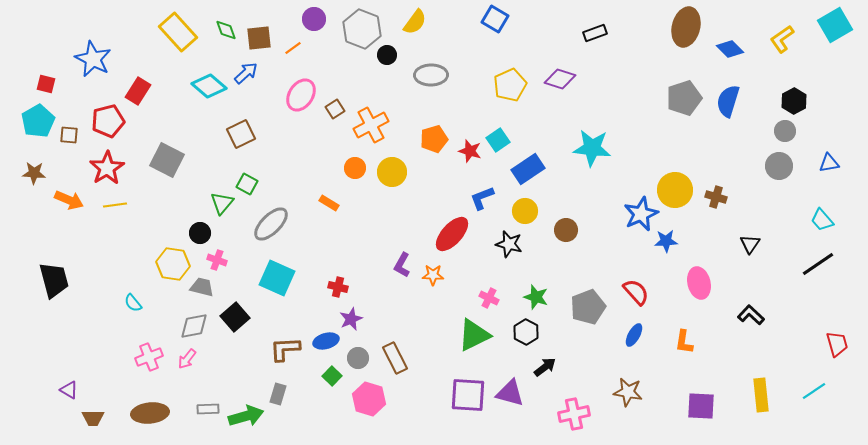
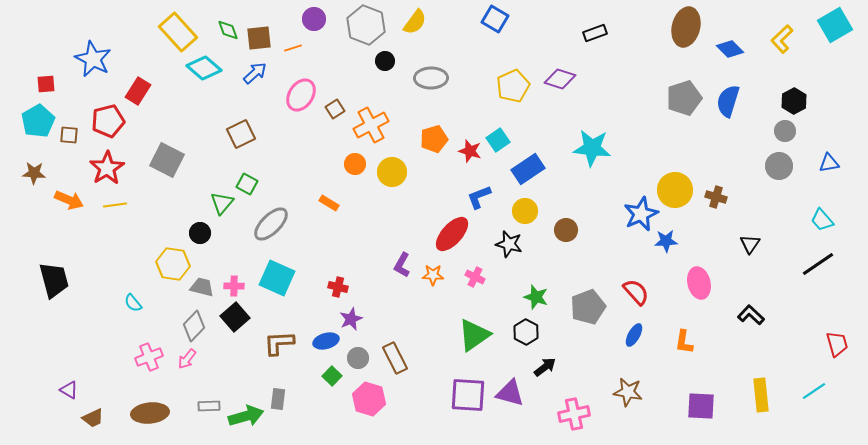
gray hexagon at (362, 29): moved 4 px right, 4 px up
green diamond at (226, 30): moved 2 px right
yellow L-shape at (782, 39): rotated 8 degrees counterclockwise
orange line at (293, 48): rotated 18 degrees clockwise
black circle at (387, 55): moved 2 px left, 6 px down
blue arrow at (246, 73): moved 9 px right
gray ellipse at (431, 75): moved 3 px down
red square at (46, 84): rotated 18 degrees counterclockwise
yellow pentagon at (510, 85): moved 3 px right, 1 px down
cyan diamond at (209, 86): moved 5 px left, 18 px up
orange circle at (355, 168): moved 4 px up
blue L-shape at (482, 198): moved 3 px left, 1 px up
pink cross at (217, 260): moved 17 px right, 26 px down; rotated 18 degrees counterclockwise
pink cross at (489, 298): moved 14 px left, 21 px up
gray diamond at (194, 326): rotated 36 degrees counterclockwise
green triangle at (474, 335): rotated 9 degrees counterclockwise
brown L-shape at (285, 349): moved 6 px left, 6 px up
gray rectangle at (278, 394): moved 5 px down; rotated 10 degrees counterclockwise
gray rectangle at (208, 409): moved 1 px right, 3 px up
brown trapezoid at (93, 418): rotated 25 degrees counterclockwise
